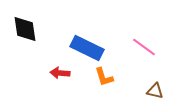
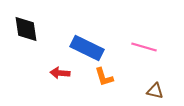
black diamond: moved 1 px right
pink line: rotated 20 degrees counterclockwise
